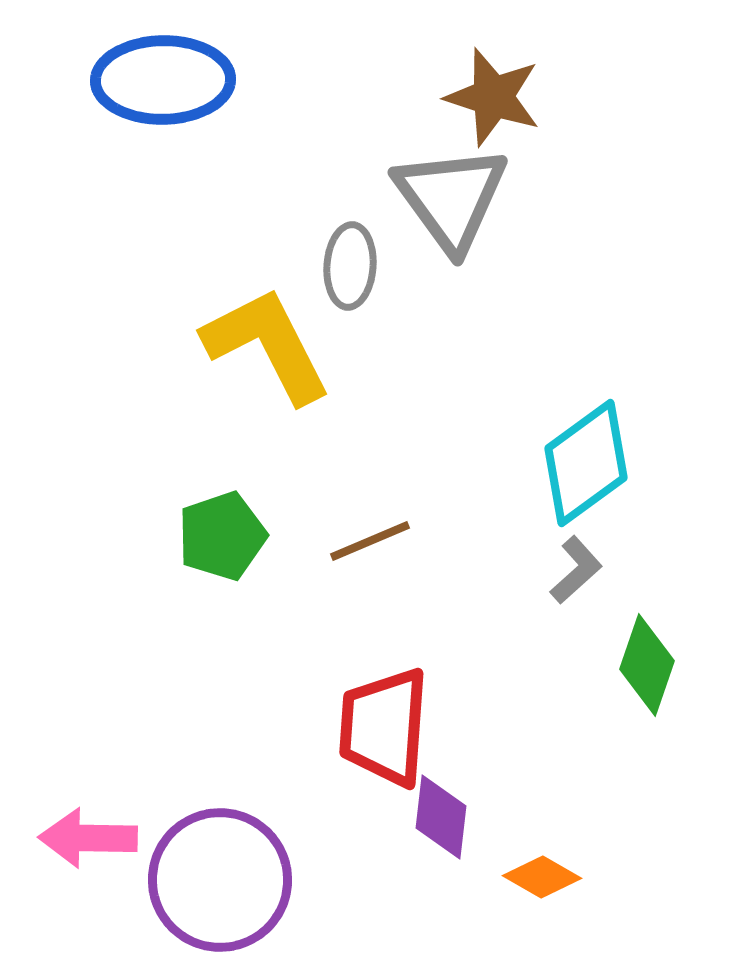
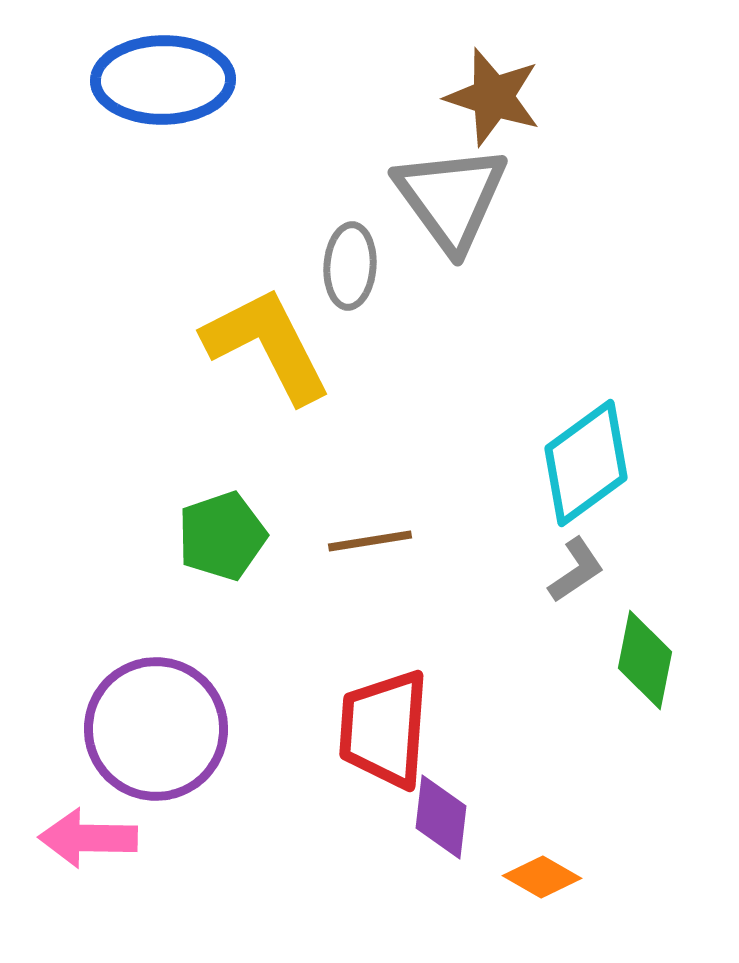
brown line: rotated 14 degrees clockwise
gray L-shape: rotated 8 degrees clockwise
green diamond: moved 2 px left, 5 px up; rotated 8 degrees counterclockwise
red trapezoid: moved 2 px down
purple circle: moved 64 px left, 151 px up
